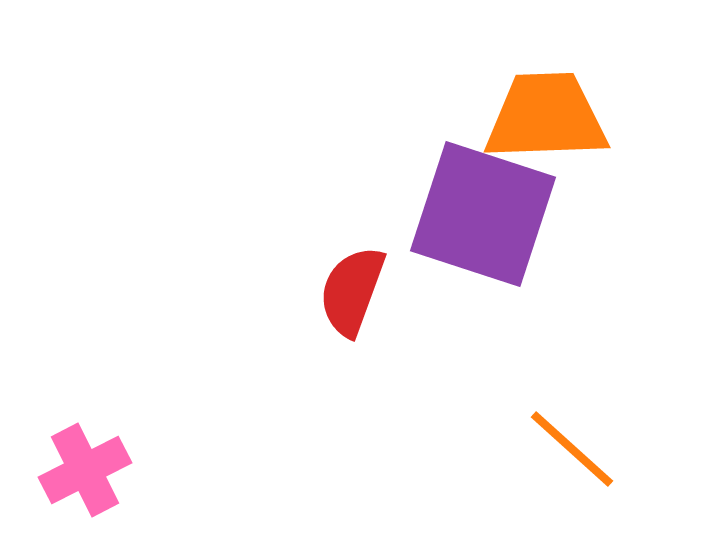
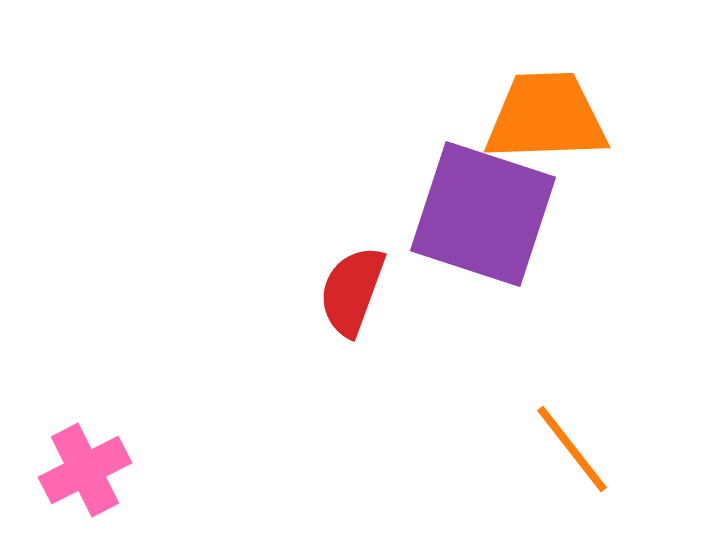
orange line: rotated 10 degrees clockwise
